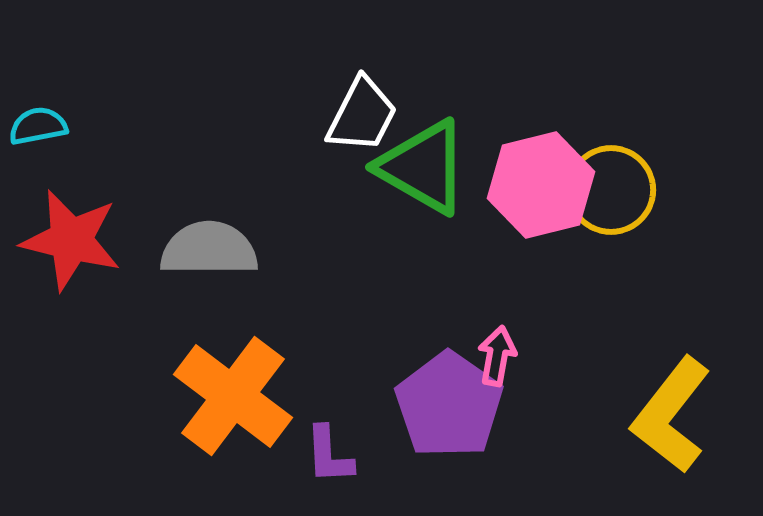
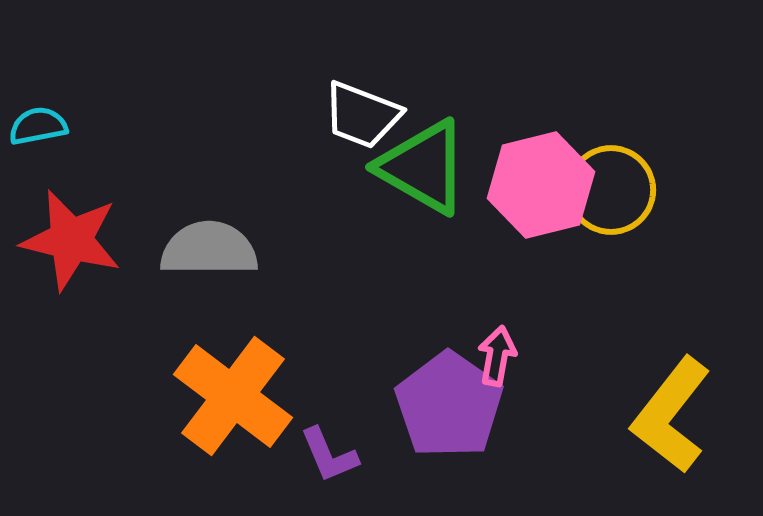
white trapezoid: rotated 84 degrees clockwise
purple L-shape: rotated 20 degrees counterclockwise
